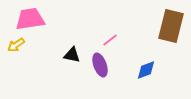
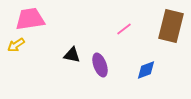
pink line: moved 14 px right, 11 px up
